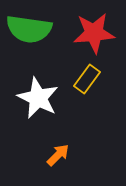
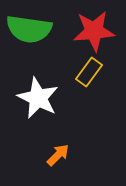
red star: moved 2 px up
yellow rectangle: moved 2 px right, 7 px up
